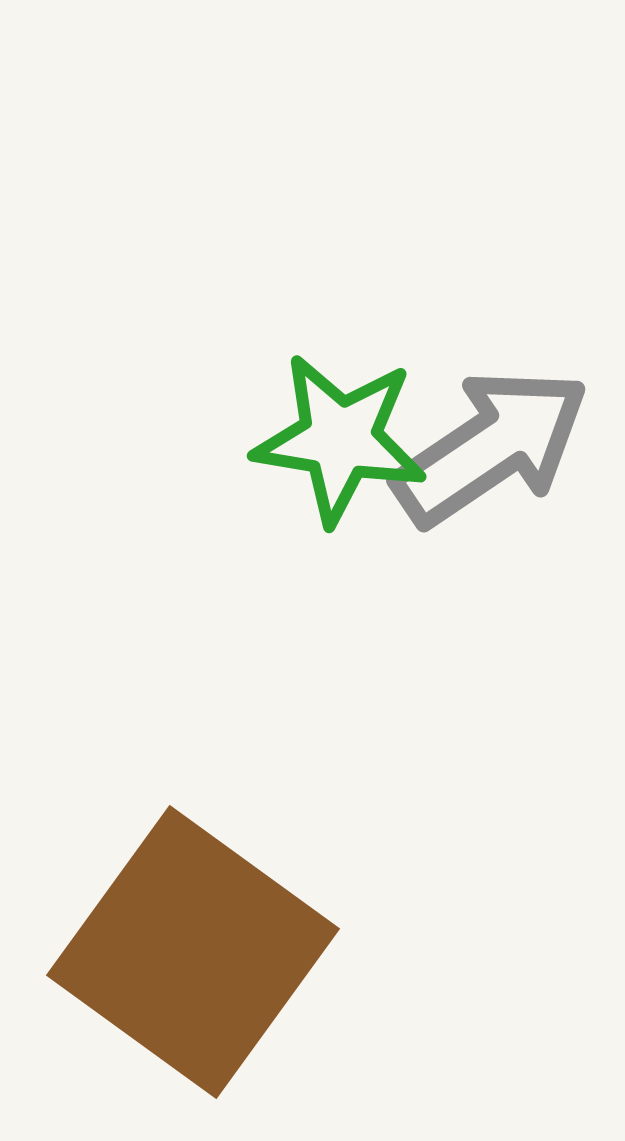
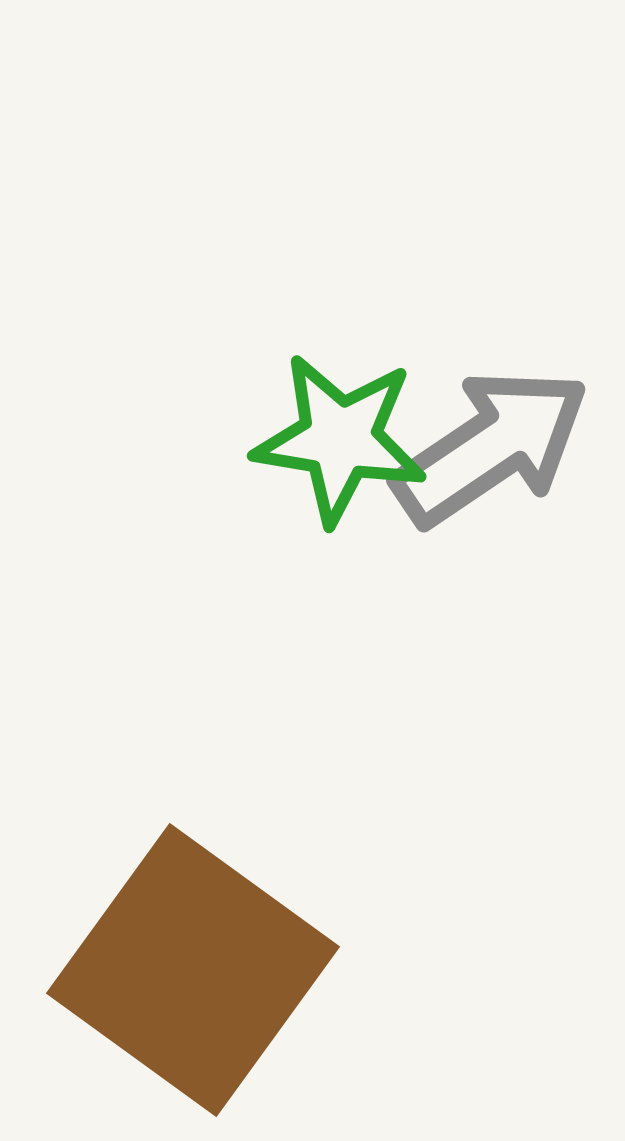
brown square: moved 18 px down
